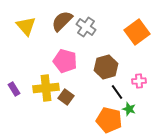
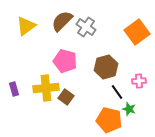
yellow triangle: rotated 35 degrees clockwise
purple rectangle: rotated 16 degrees clockwise
